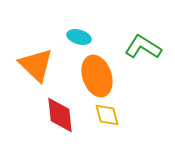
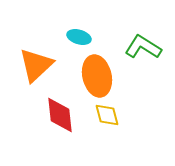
orange triangle: rotated 33 degrees clockwise
orange ellipse: rotated 6 degrees clockwise
